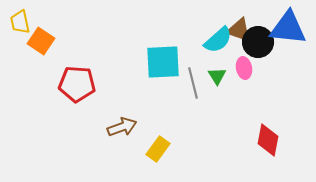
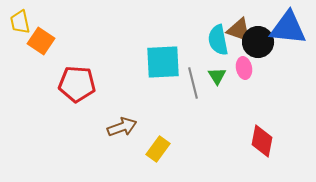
cyan semicircle: rotated 120 degrees clockwise
red diamond: moved 6 px left, 1 px down
